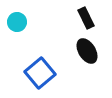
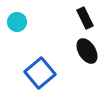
black rectangle: moved 1 px left
